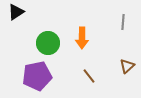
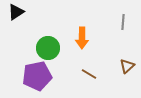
green circle: moved 5 px down
brown line: moved 2 px up; rotated 21 degrees counterclockwise
